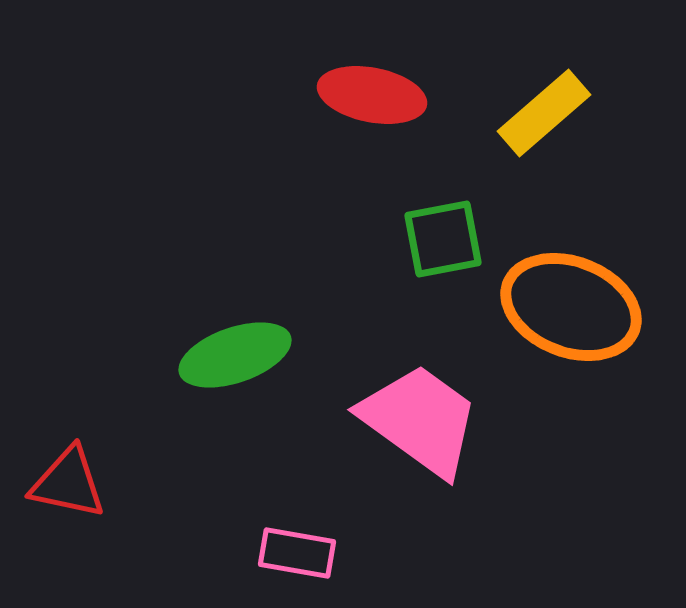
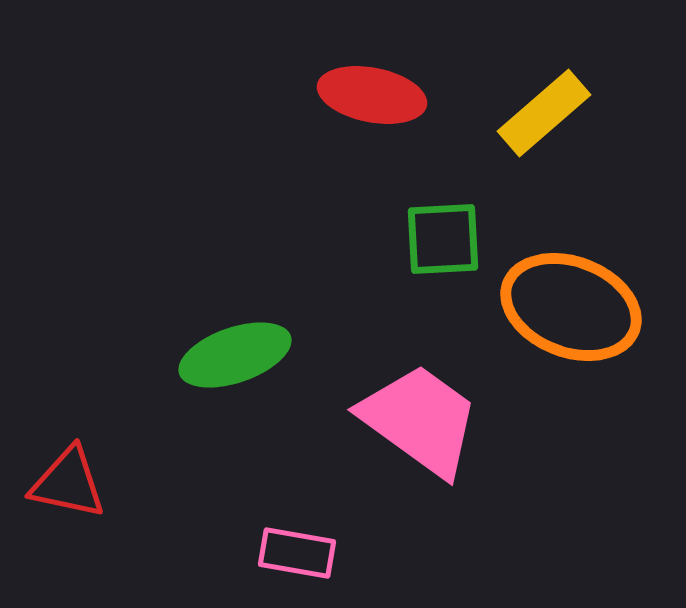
green square: rotated 8 degrees clockwise
